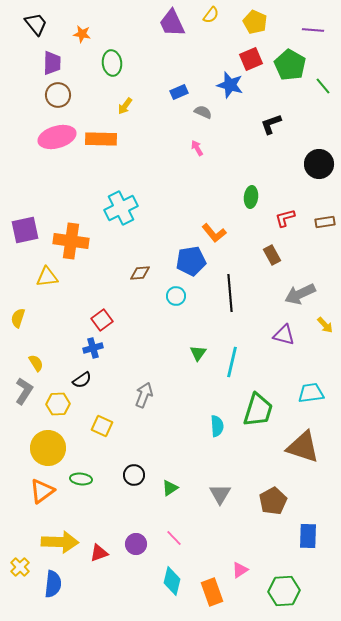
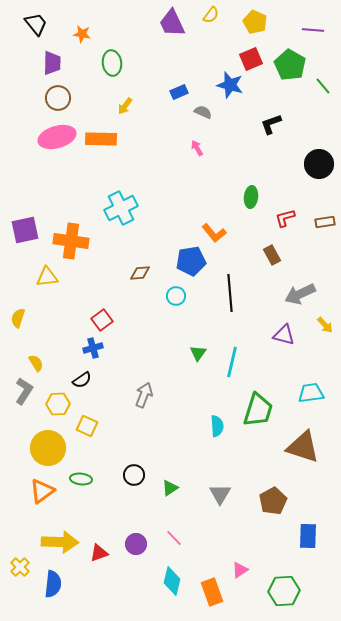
brown circle at (58, 95): moved 3 px down
yellow square at (102, 426): moved 15 px left
